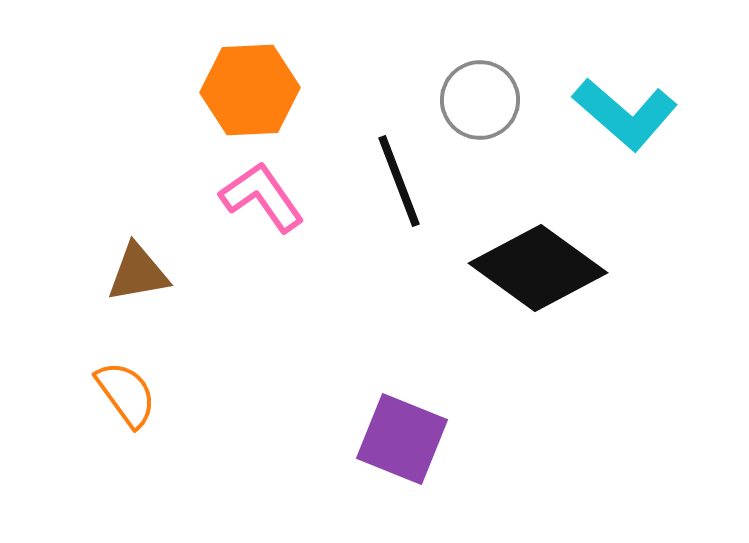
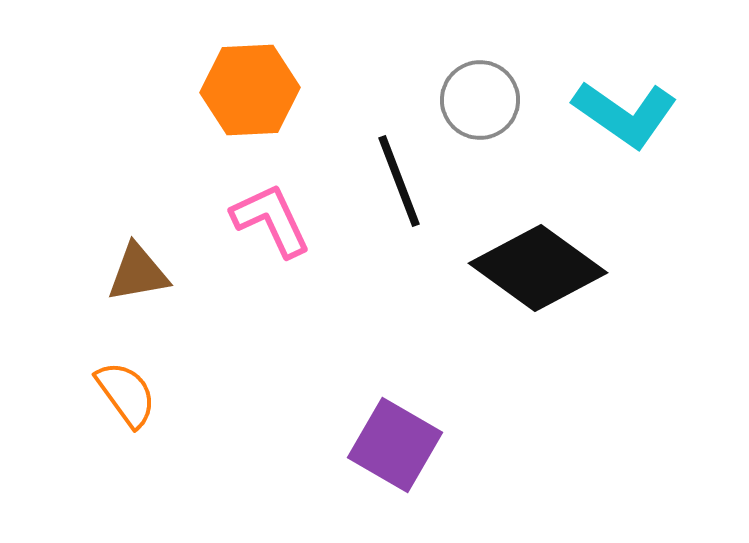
cyan L-shape: rotated 6 degrees counterclockwise
pink L-shape: moved 9 px right, 23 px down; rotated 10 degrees clockwise
purple square: moved 7 px left, 6 px down; rotated 8 degrees clockwise
